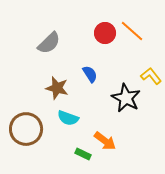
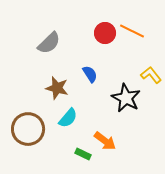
orange line: rotated 15 degrees counterclockwise
yellow L-shape: moved 1 px up
cyan semicircle: rotated 70 degrees counterclockwise
brown circle: moved 2 px right
